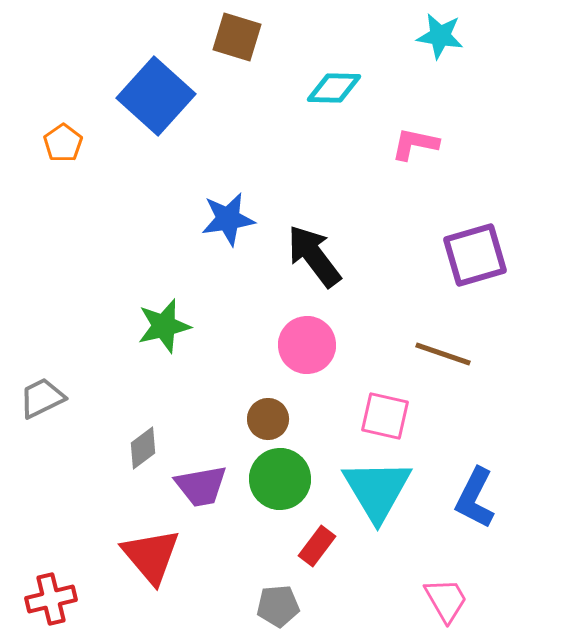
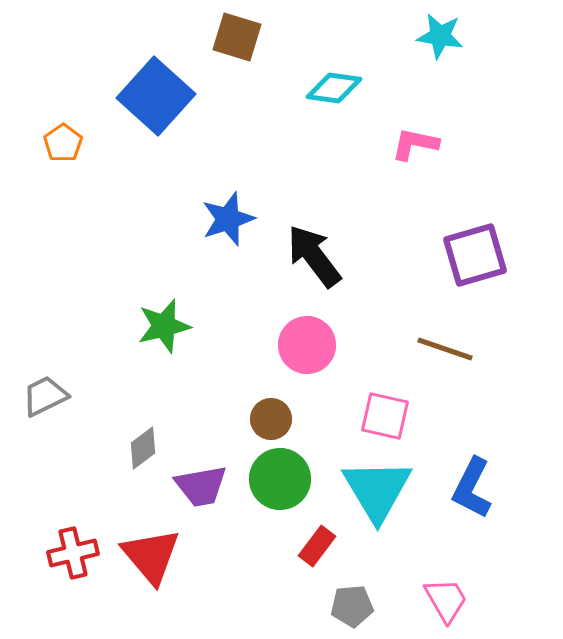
cyan diamond: rotated 6 degrees clockwise
blue star: rotated 10 degrees counterclockwise
brown line: moved 2 px right, 5 px up
gray trapezoid: moved 3 px right, 2 px up
brown circle: moved 3 px right
blue L-shape: moved 3 px left, 10 px up
red cross: moved 22 px right, 46 px up
gray pentagon: moved 74 px right
